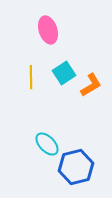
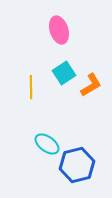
pink ellipse: moved 11 px right
yellow line: moved 10 px down
cyan ellipse: rotated 10 degrees counterclockwise
blue hexagon: moved 1 px right, 2 px up
